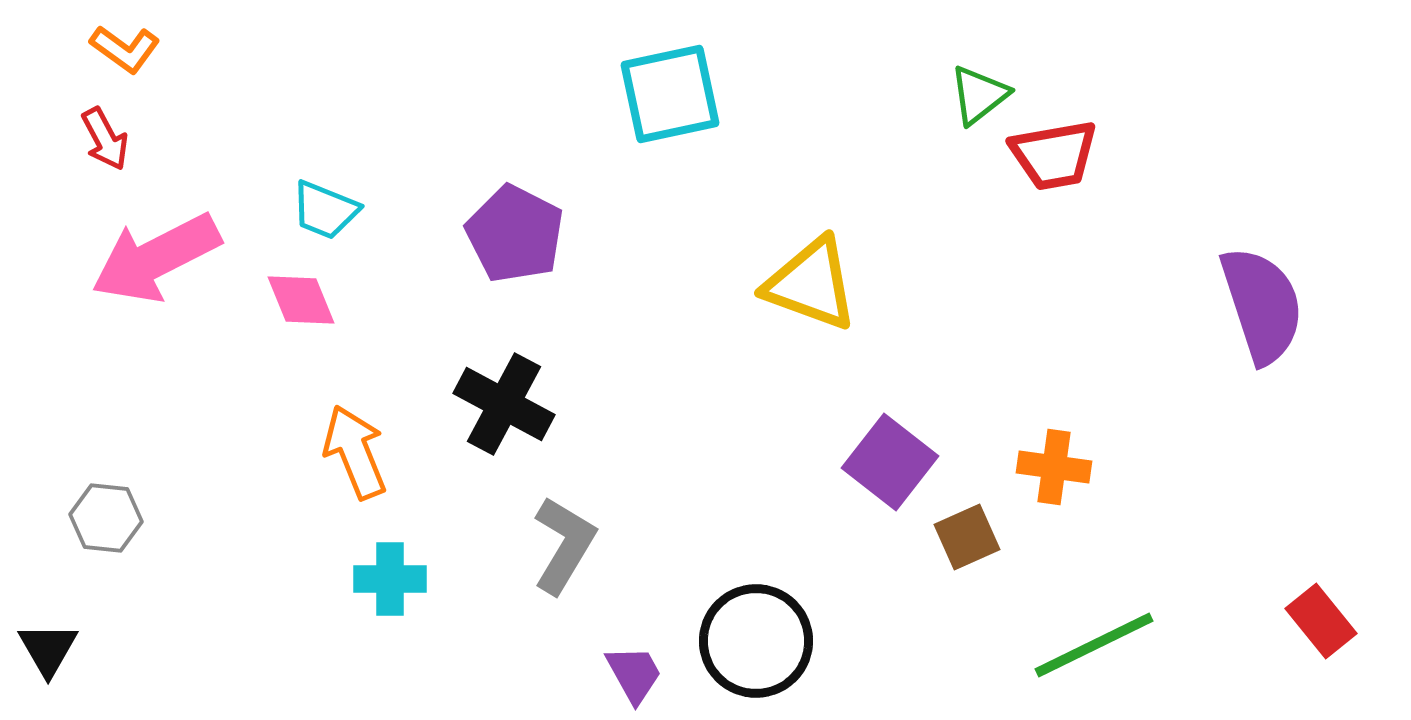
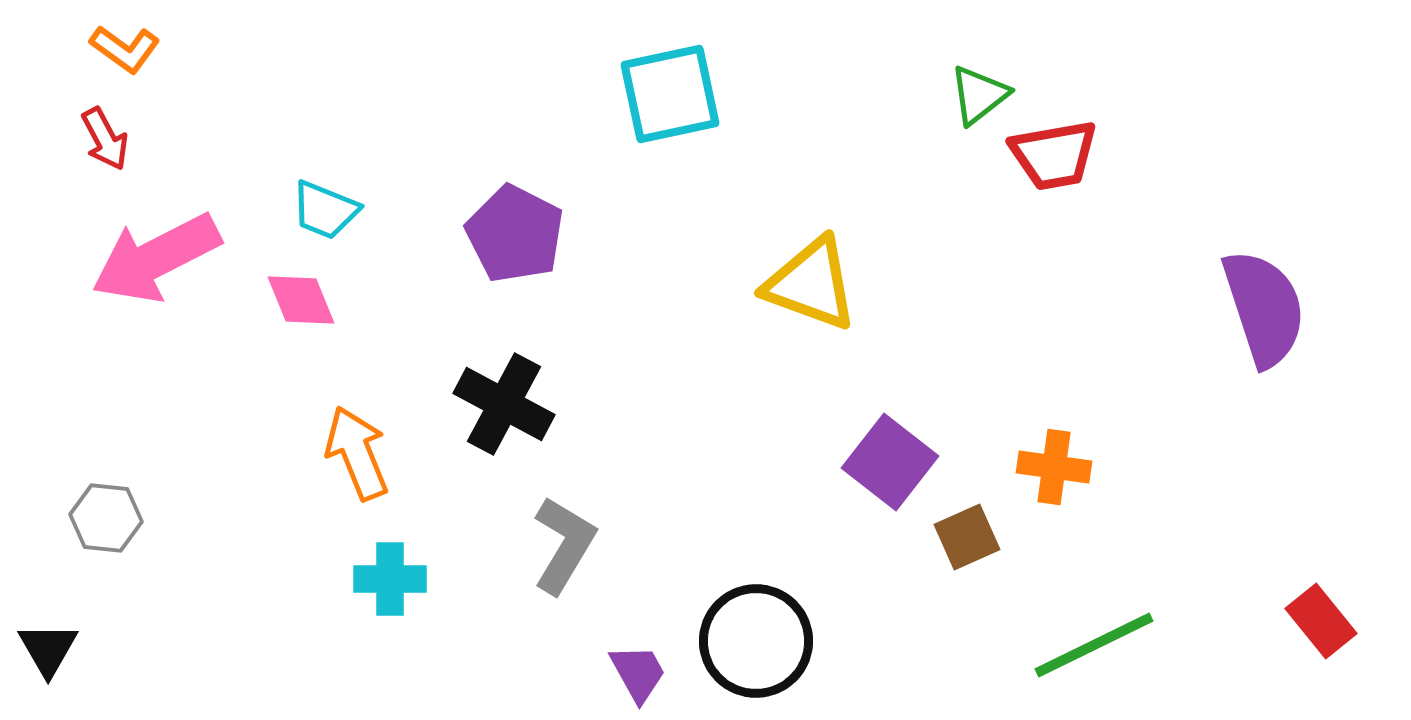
purple semicircle: moved 2 px right, 3 px down
orange arrow: moved 2 px right, 1 px down
purple trapezoid: moved 4 px right, 1 px up
